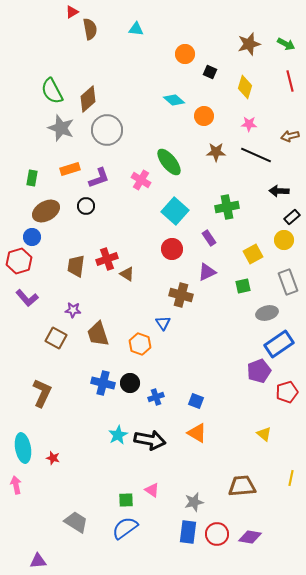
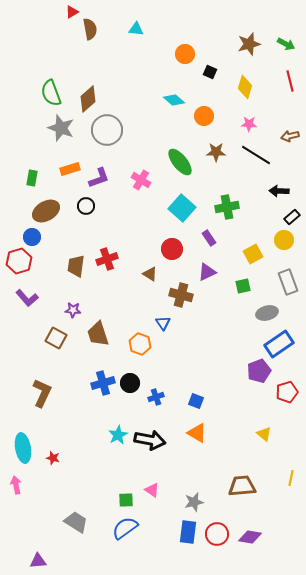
green semicircle at (52, 91): moved 1 px left, 2 px down; rotated 8 degrees clockwise
black line at (256, 155): rotated 8 degrees clockwise
green ellipse at (169, 162): moved 11 px right
cyan square at (175, 211): moved 7 px right, 3 px up
brown triangle at (127, 274): moved 23 px right
blue cross at (103, 383): rotated 30 degrees counterclockwise
